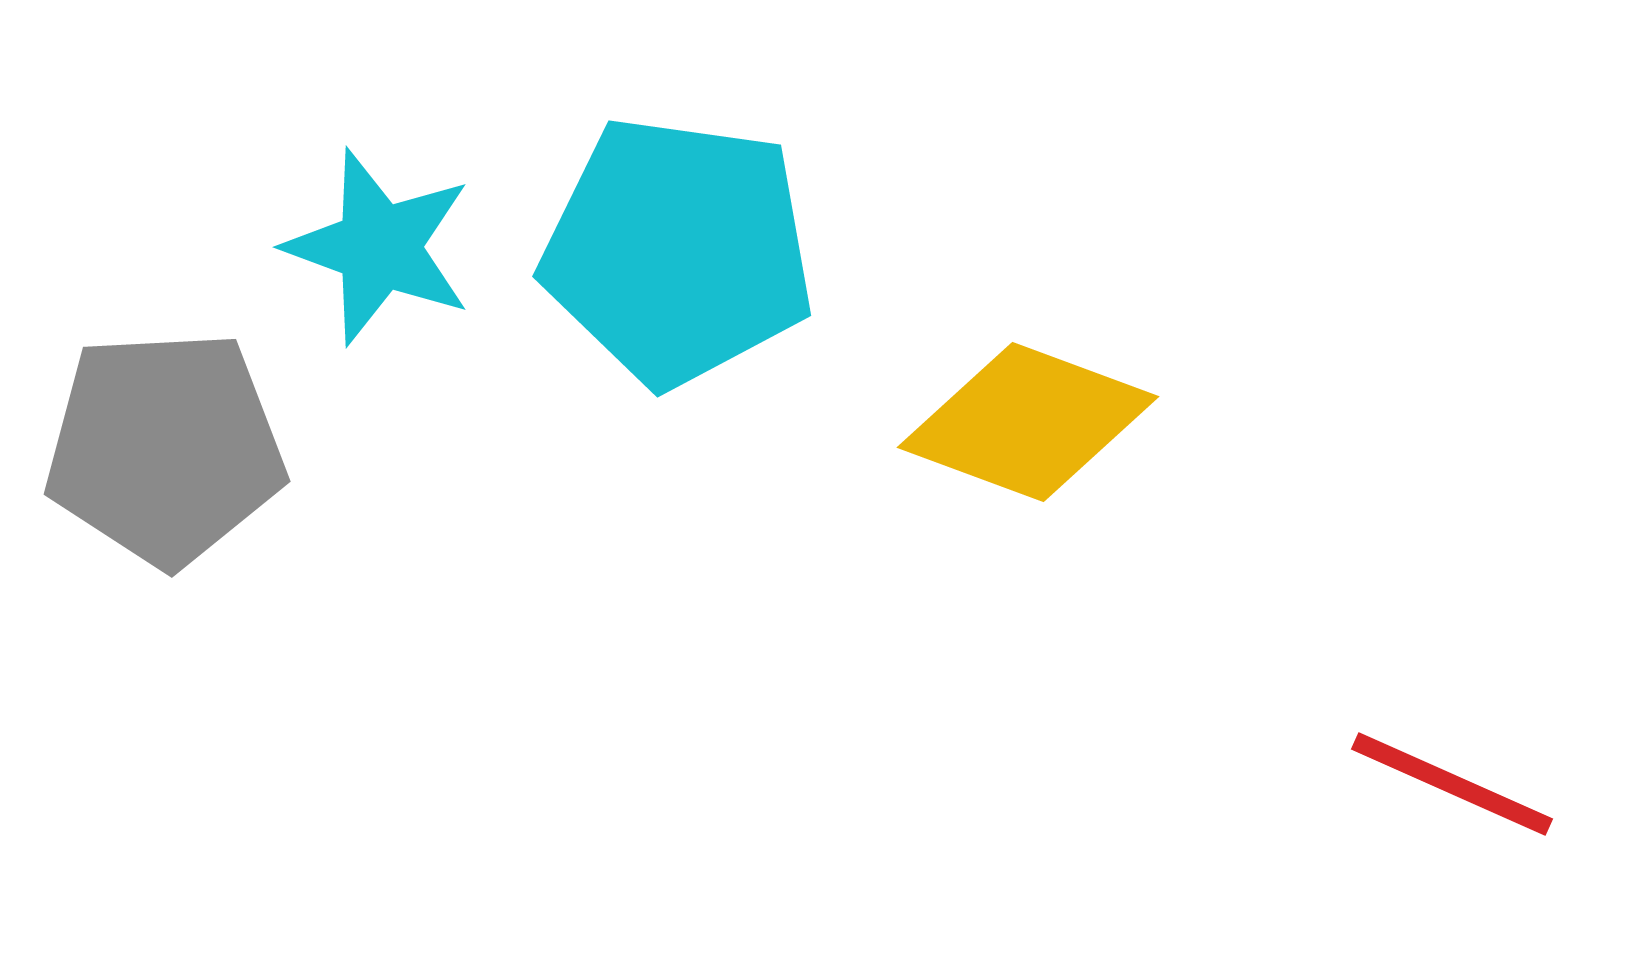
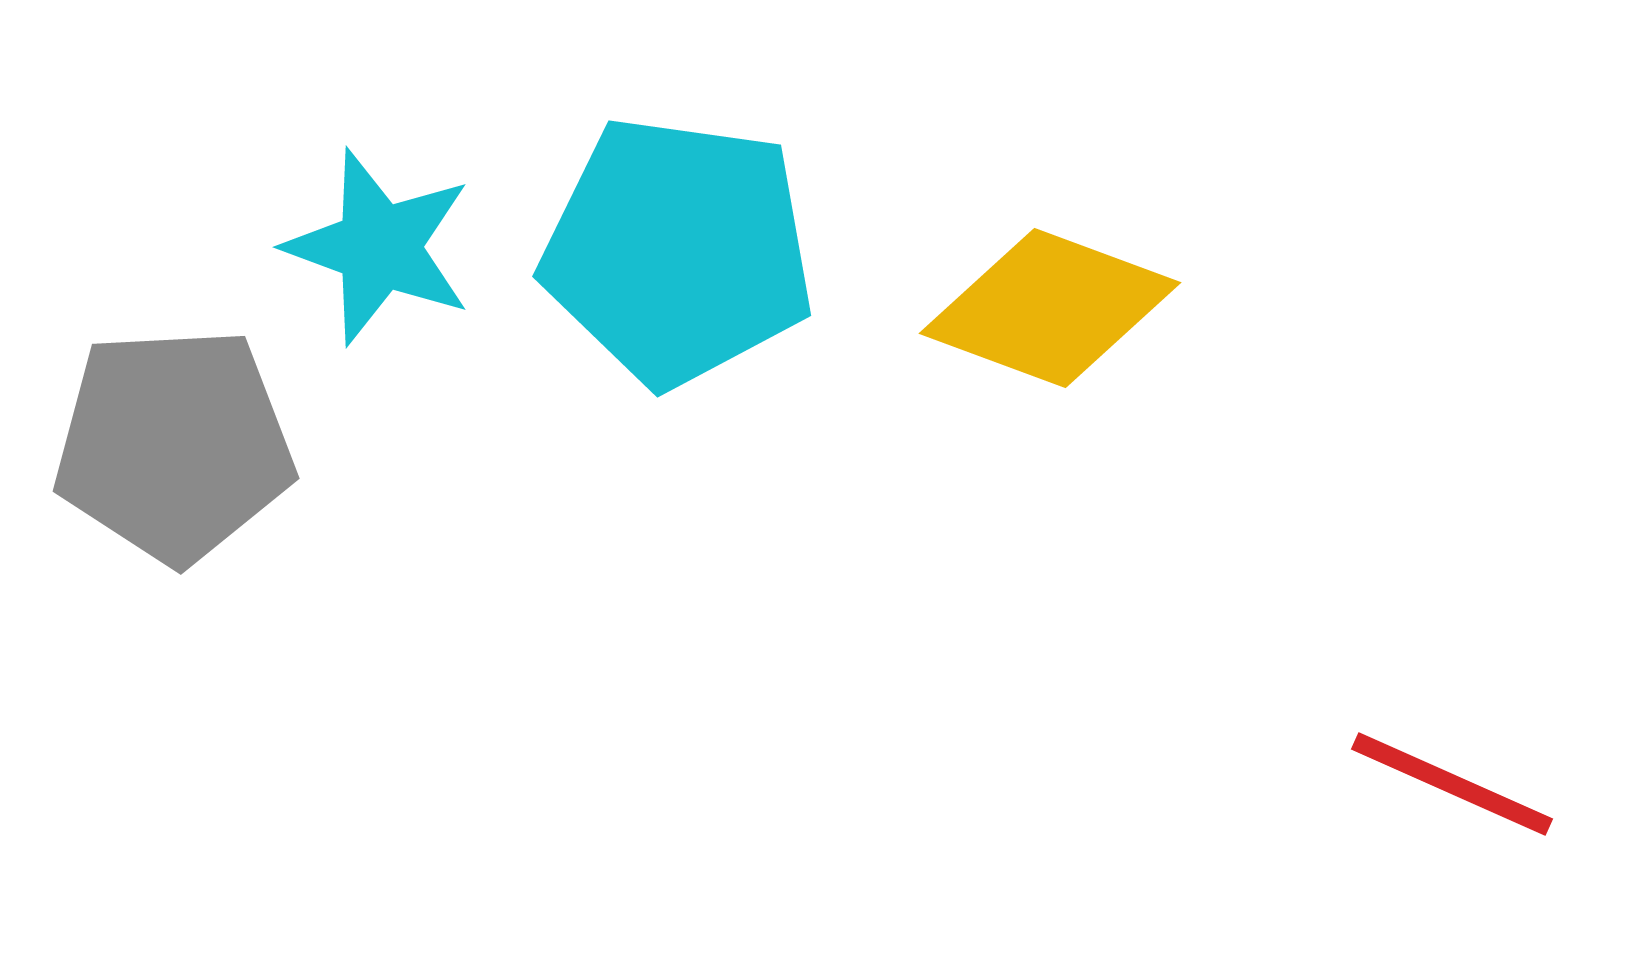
yellow diamond: moved 22 px right, 114 px up
gray pentagon: moved 9 px right, 3 px up
